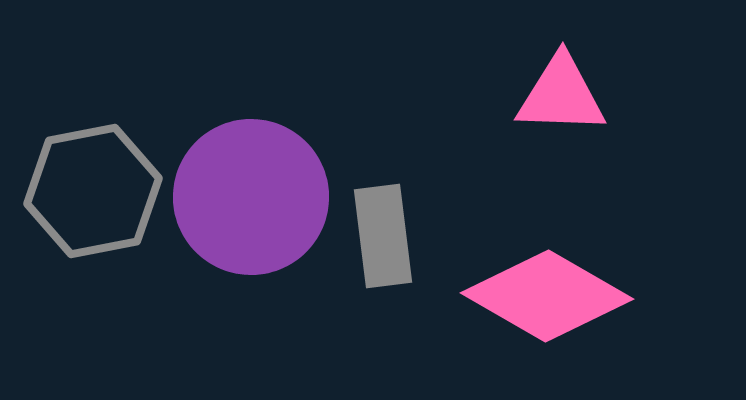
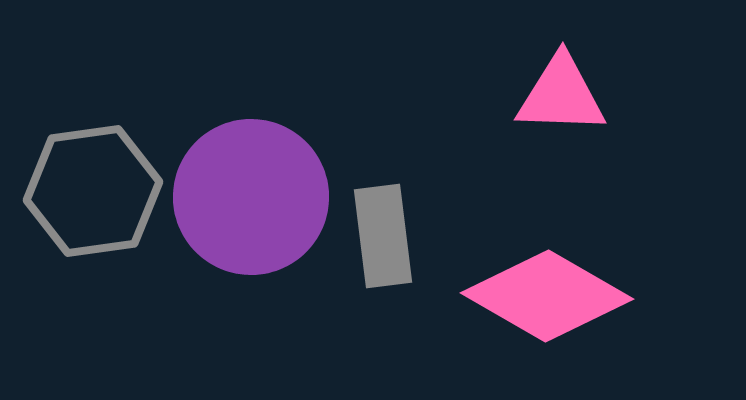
gray hexagon: rotated 3 degrees clockwise
